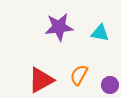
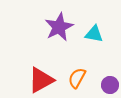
purple star: rotated 20 degrees counterclockwise
cyan triangle: moved 6 px left, 1 px down
orange semicircle: moved 2 px left, 3 px down
